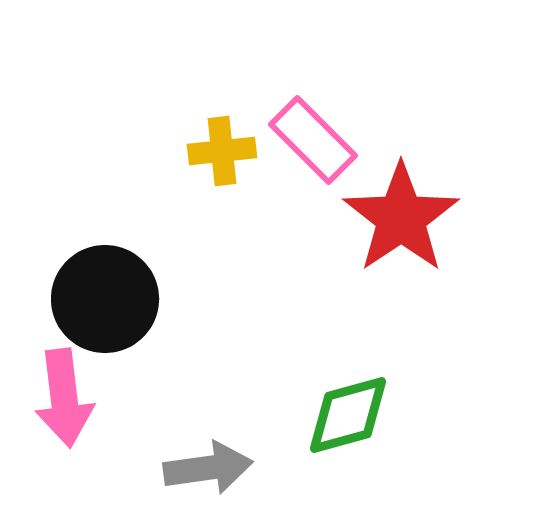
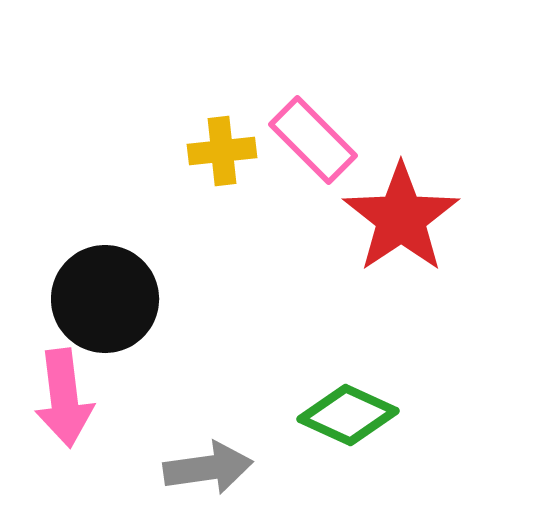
green diamond: rotated 40 degrees clockwise
